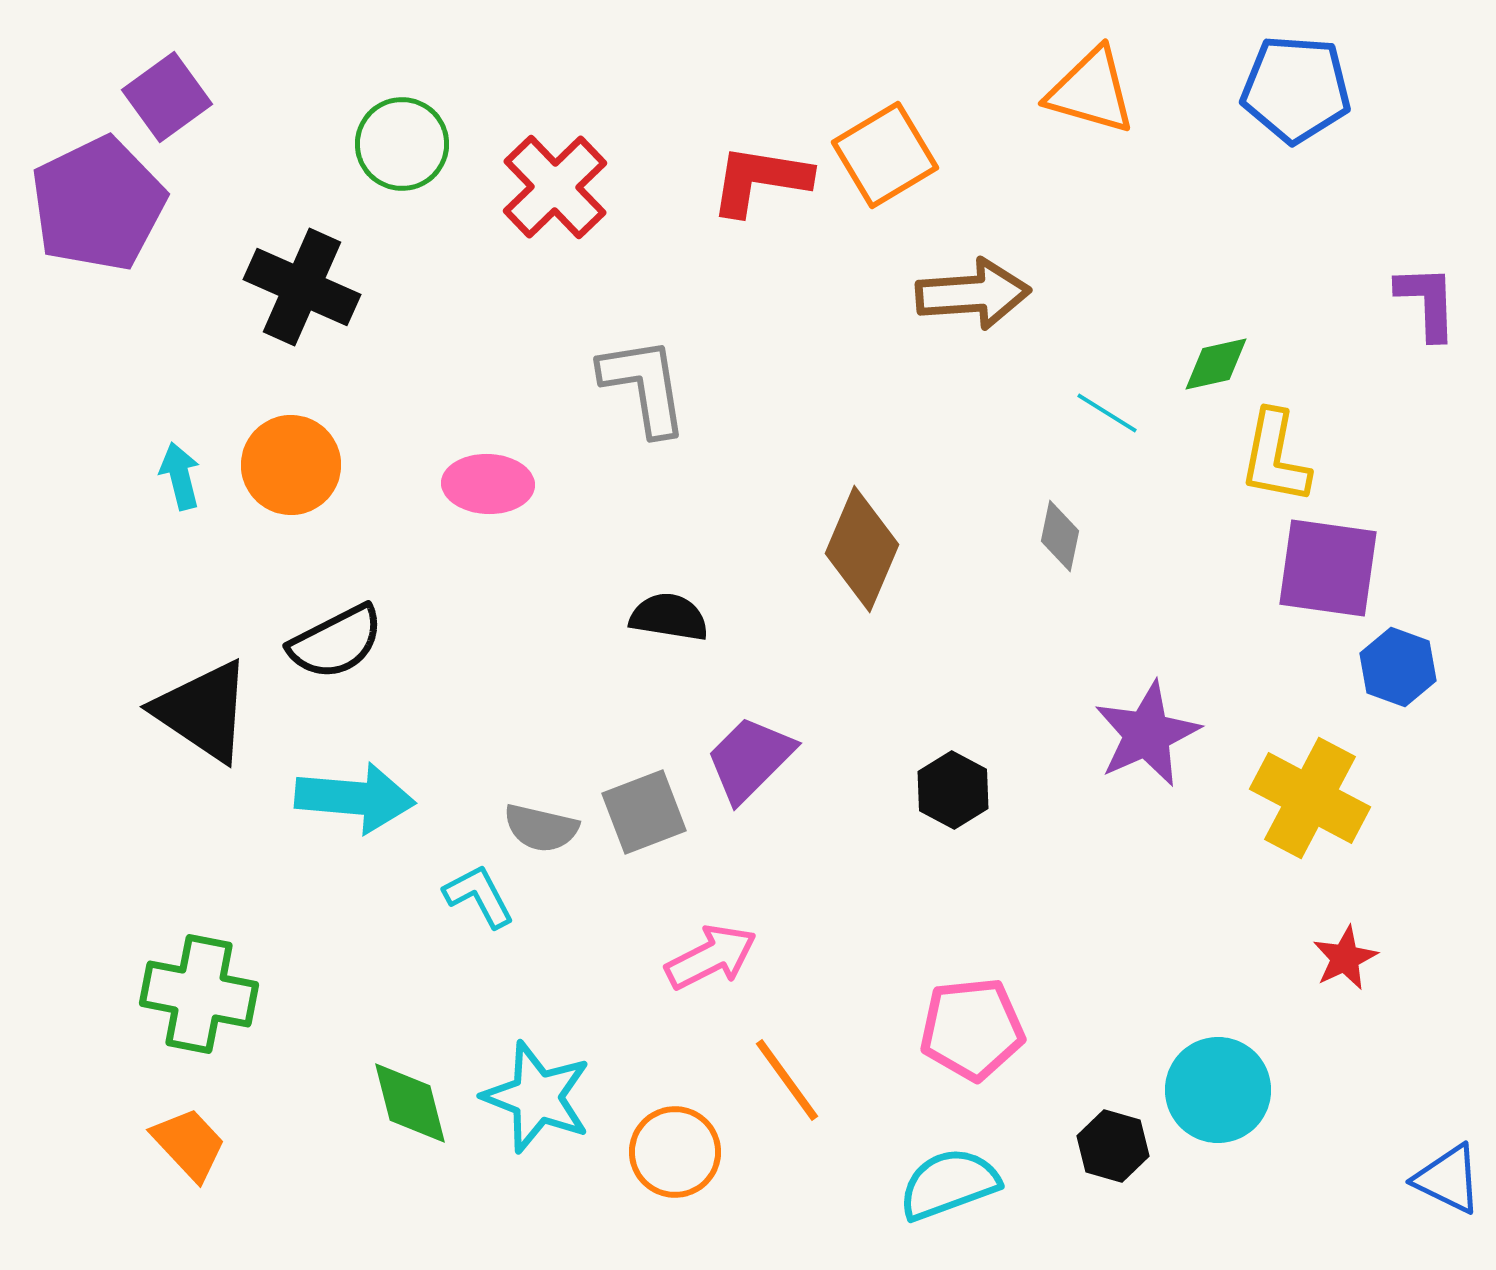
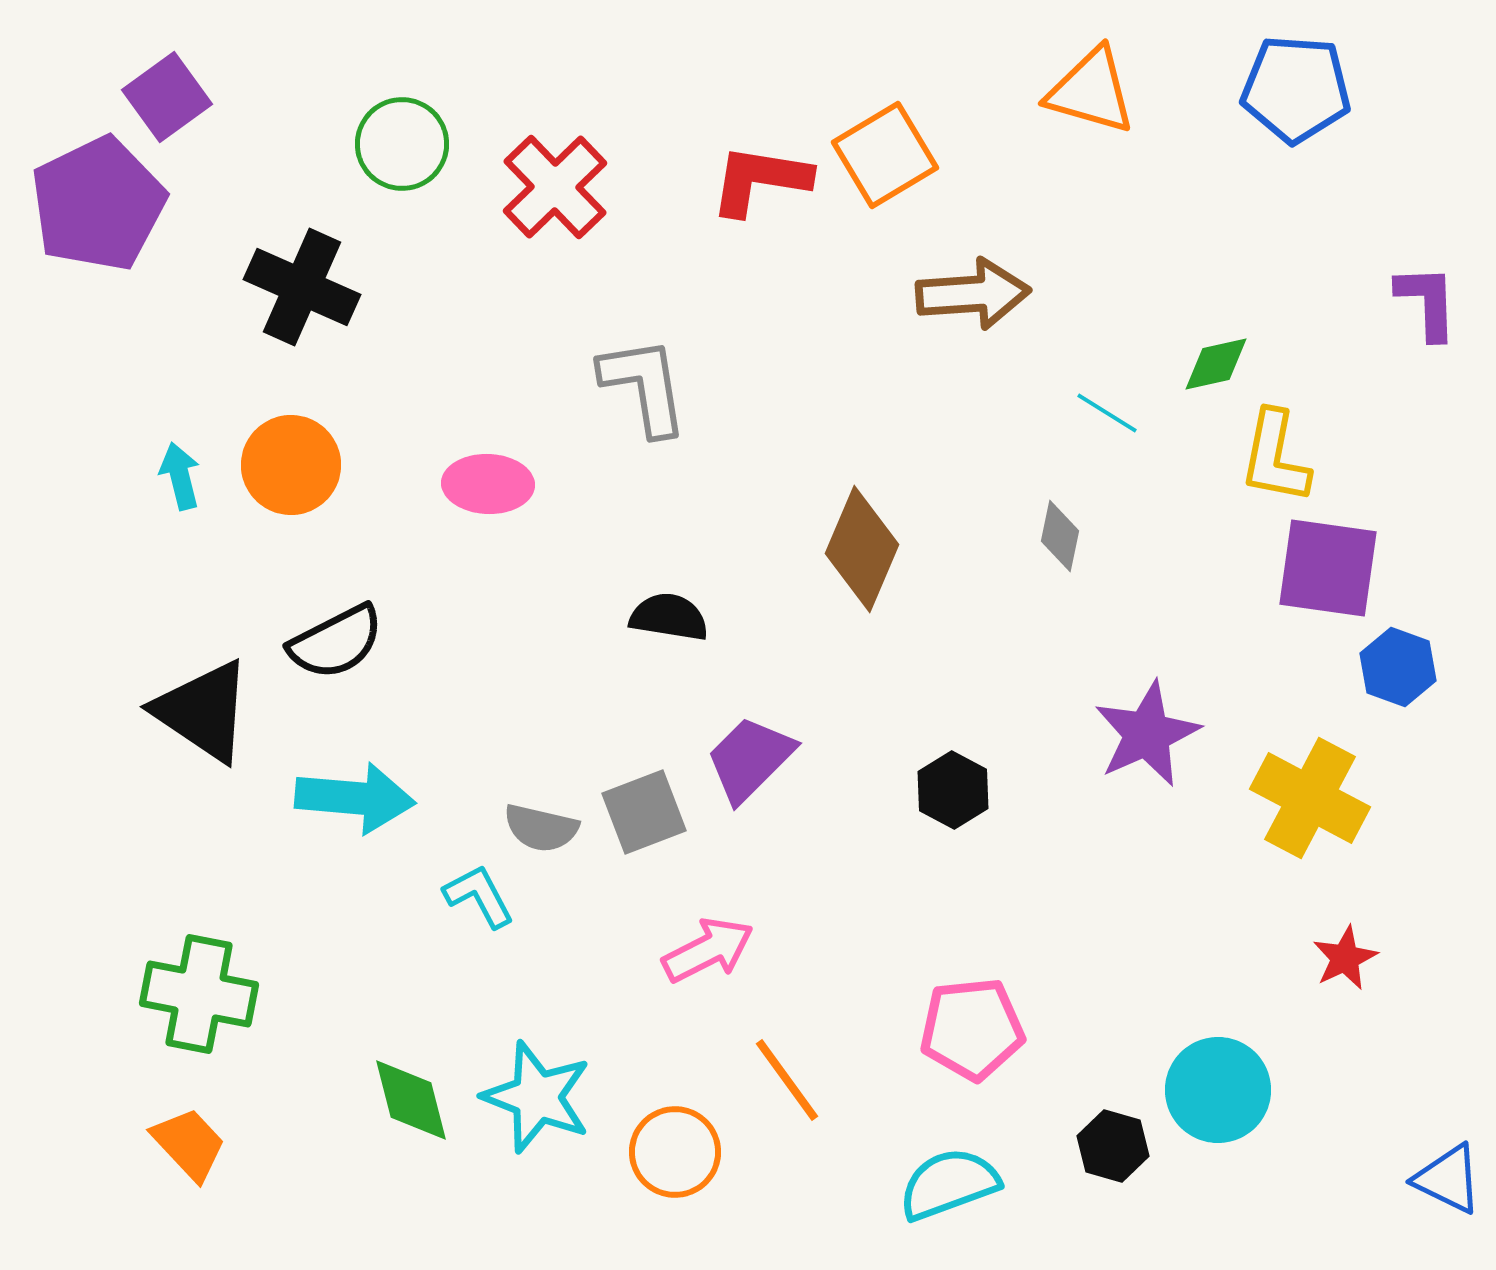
pink arrow at (711, 957): moved 3 px left, 7 px up
green diamond at (410, 1103): moved 1 px right, 3 px up
